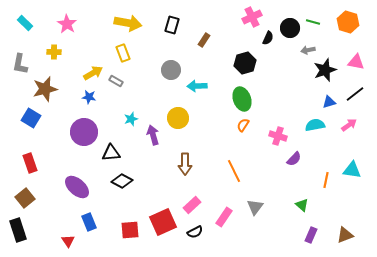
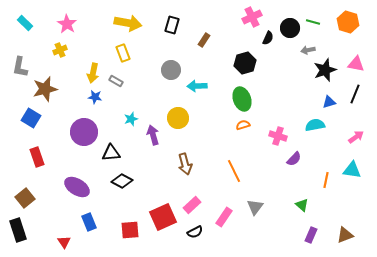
yellow cross at (54, 52): moved 6 px right, 2 px up; rotated 24 degrees counterclockwise
pink triangle at (356, 62): moved 2 px down
gray L-shape at (20, 64): moved 3 px down
yellow arrow at (93, 73): rotated 132 degrees clockwise
black line at (355, 94): rotated 30 degrees counterclockwise
blue star at (89, 97): moved 6 px right
orange semicircle at (243, 125): rotated 40 degrees clockwise
pink arrow at (349, 125): moved 7 px right, 12 px down
red rectangle at (30, 163): moved 7 px right, 6 px up
brown arrow at (185, 164): rotated 15 degrees counterclockwise
purple ellipse at (77, 187): rotated 10 degrees counterclockwise
red square at (163, 222): moved 5 px up
red triangle at (68, 241): moved 4 px left, 1 px down
